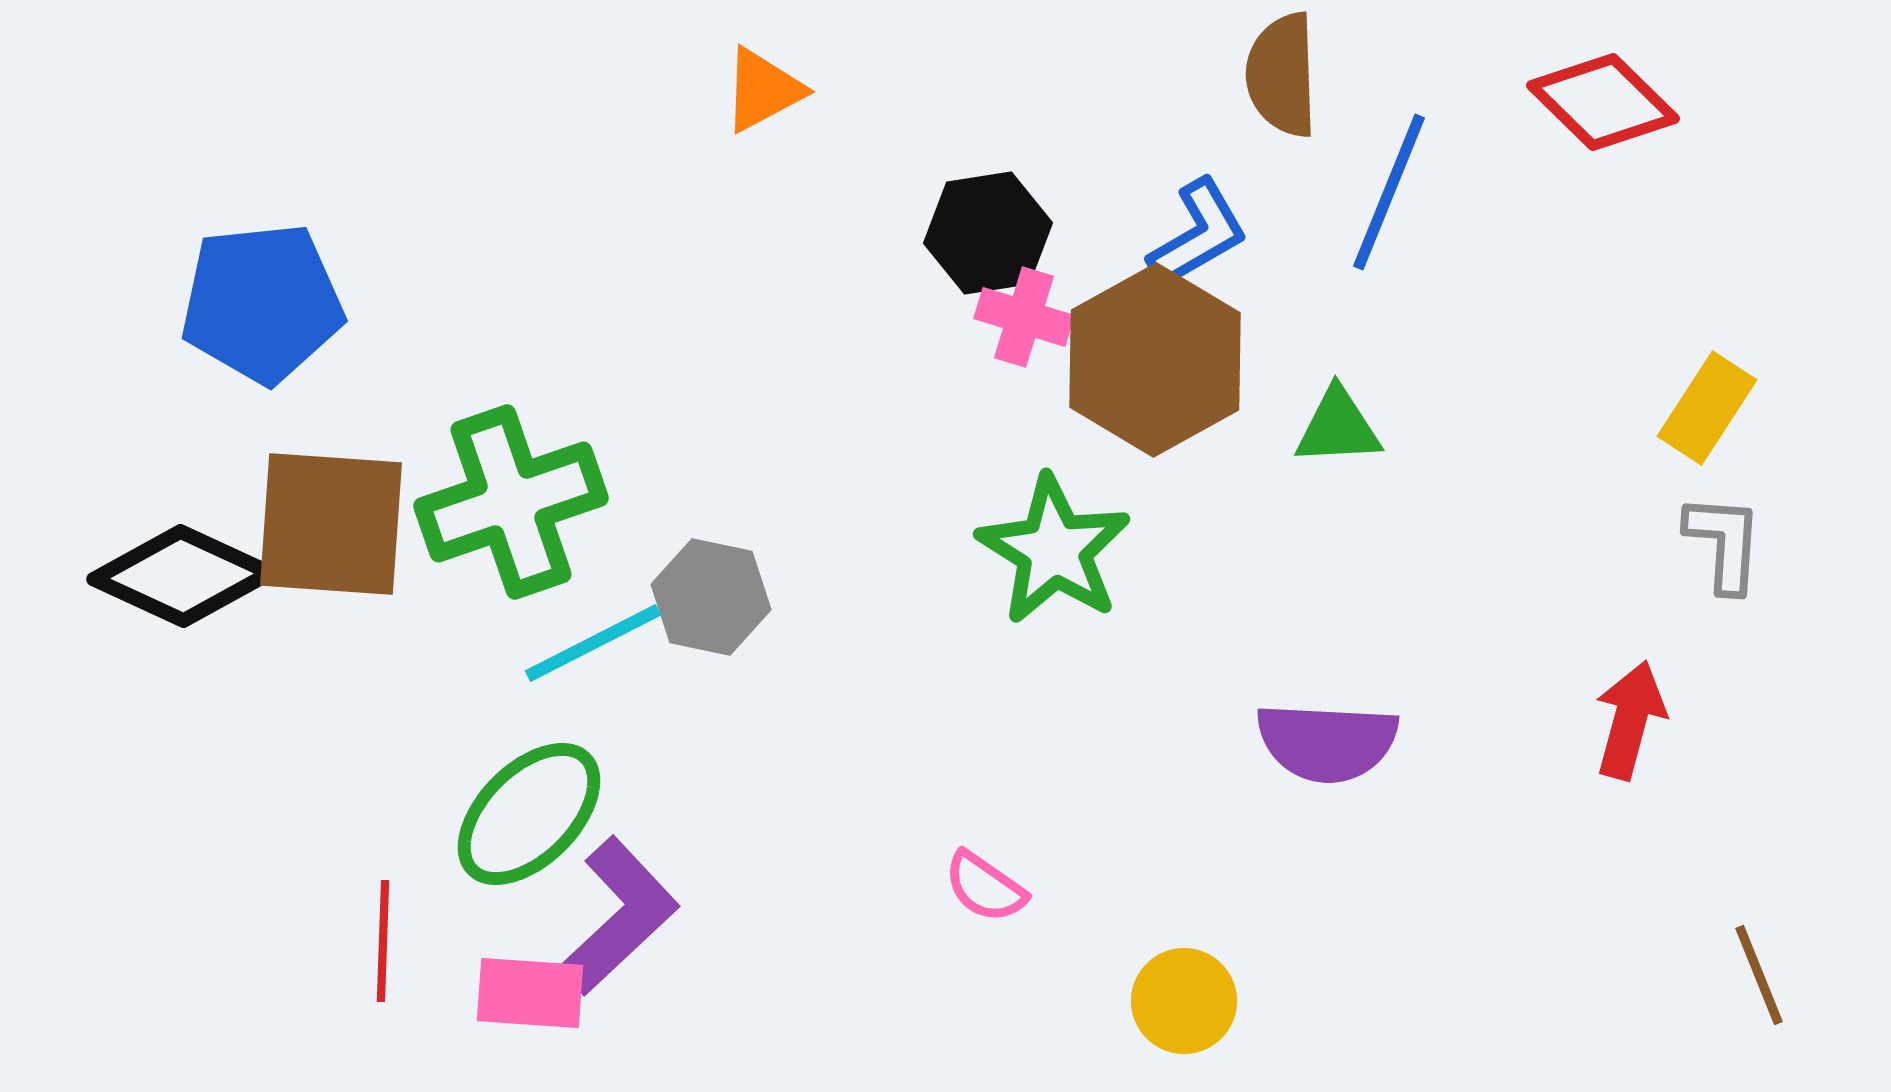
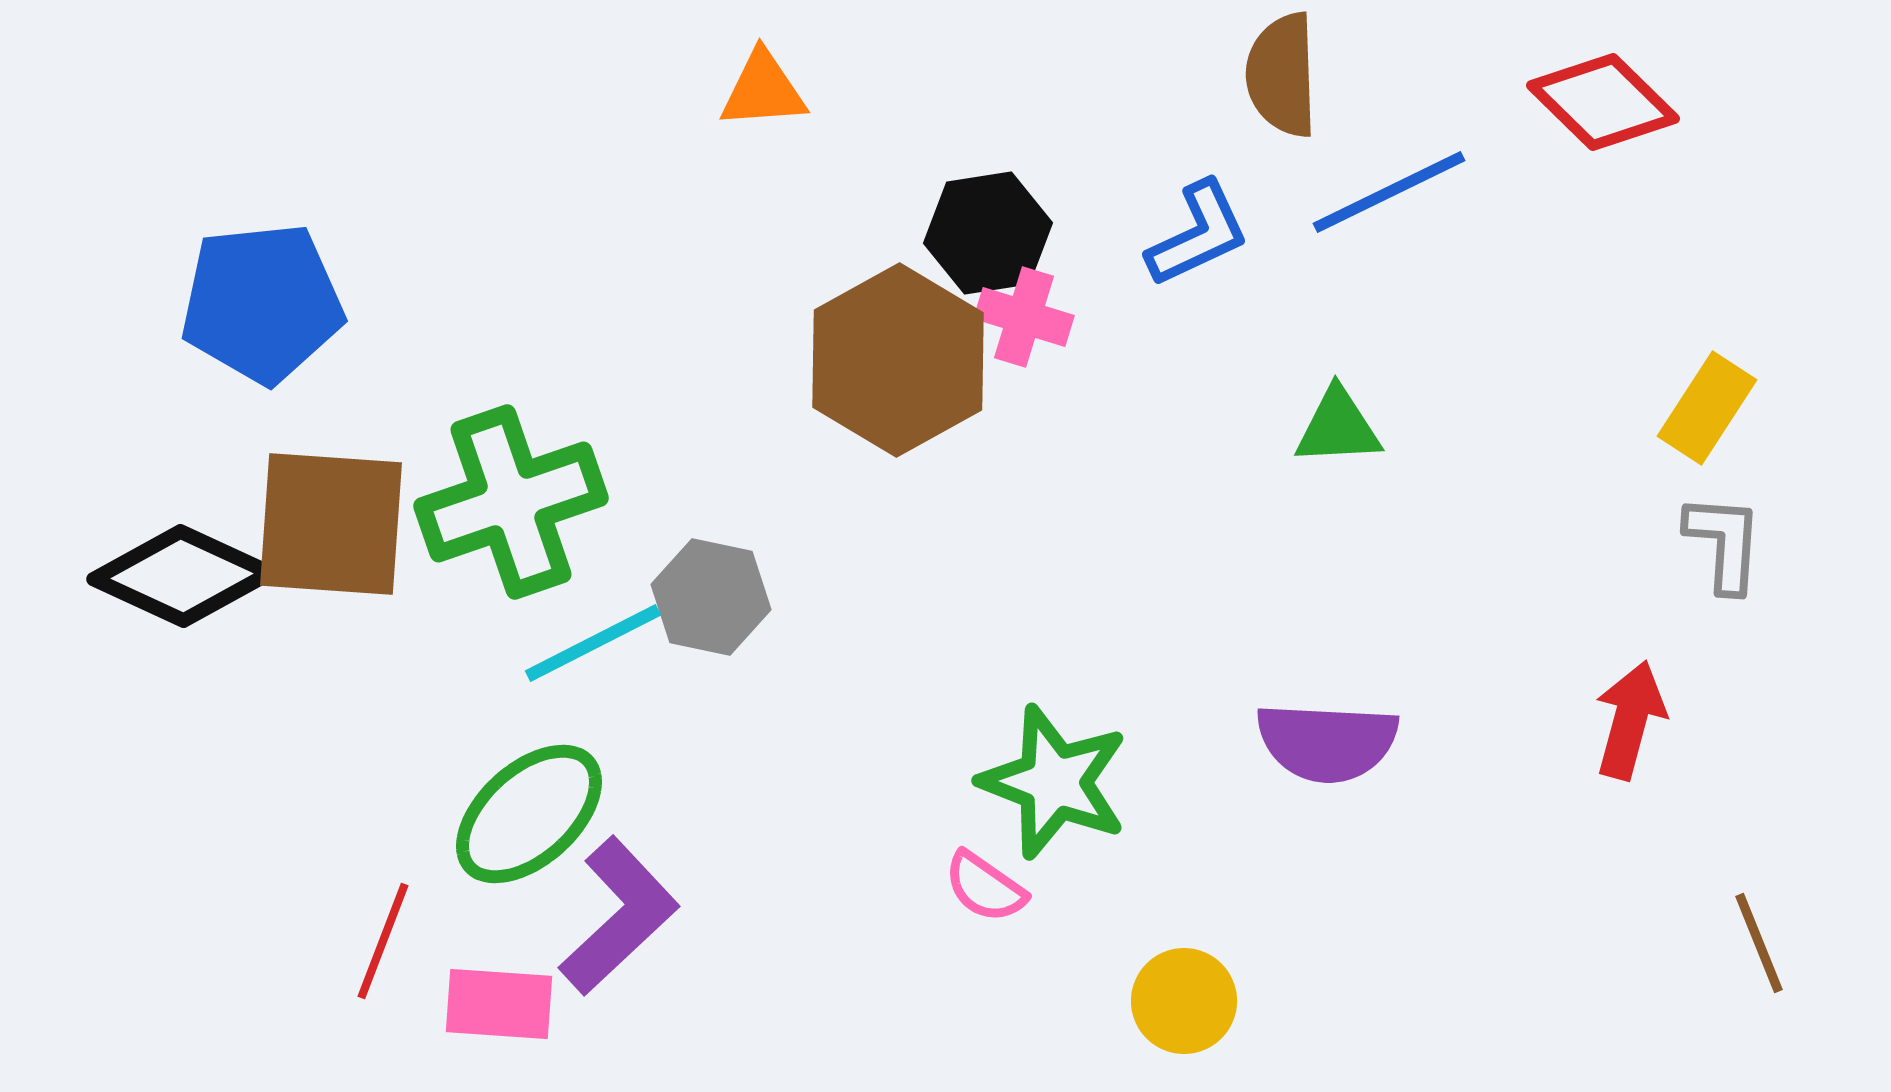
orange triangle: rotated 24 degrees clockwise
blue line: rotated 42 degrees clockwise
blue L-shape: rotated 5 degrees clockwise
brown hexagon: moved 257 px left
green star: moved 232 px down; rotated 11 degrees counterclockwise
green ellipse: rotated 3 degrees clockwise
red line: rotated 19 degrees clockwise
brown line: moved 32 px up
pink rectangle: moved 31 px left, 11 px down
